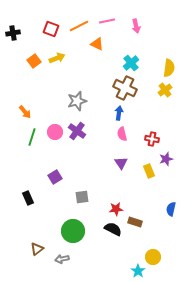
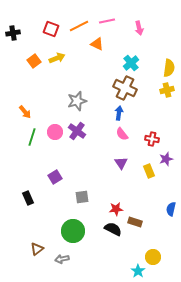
pink arrow: moved 3 px right, 2 px down
yellow cross: moved 2 px right; rotated 24 degrees clockwise
pink semicircle: rotated 24 degrees counterclockwise
